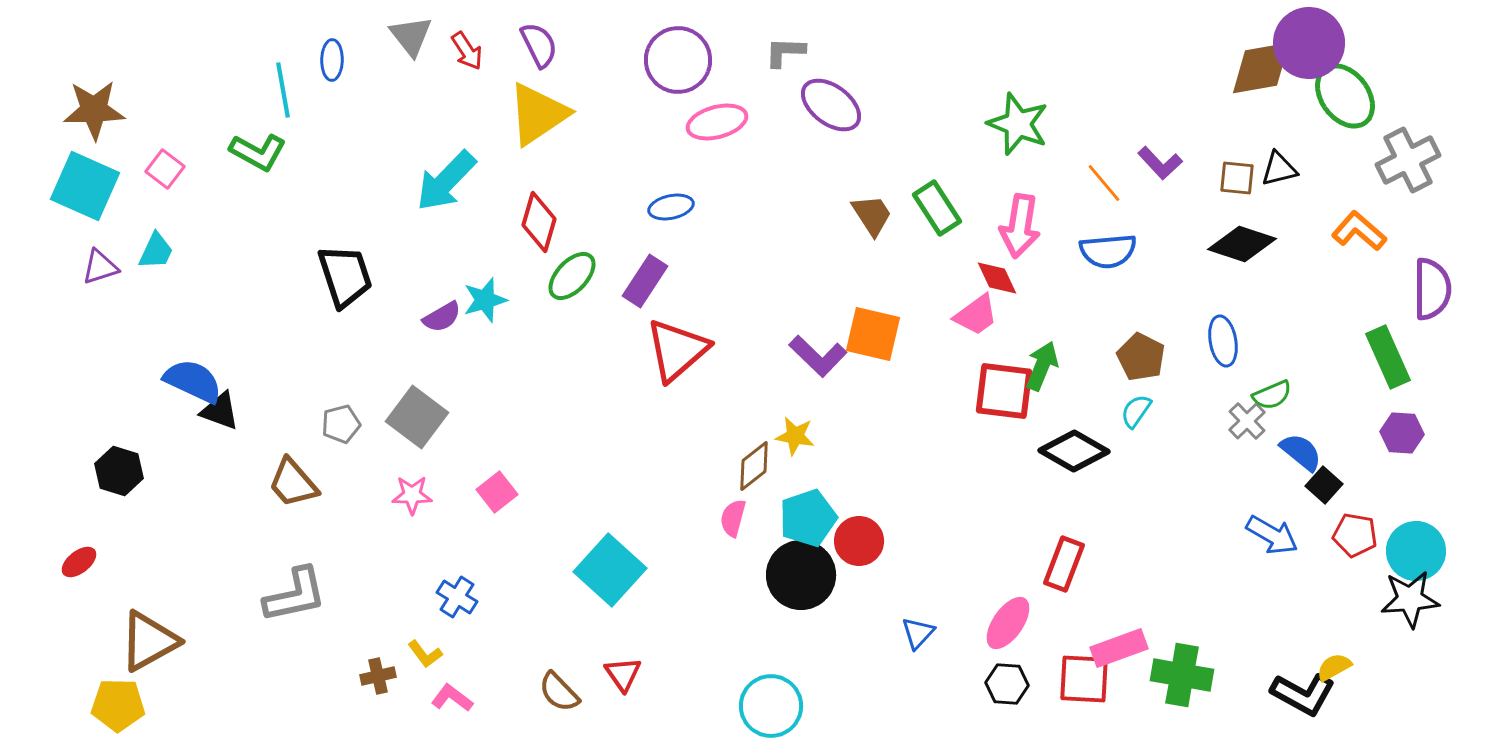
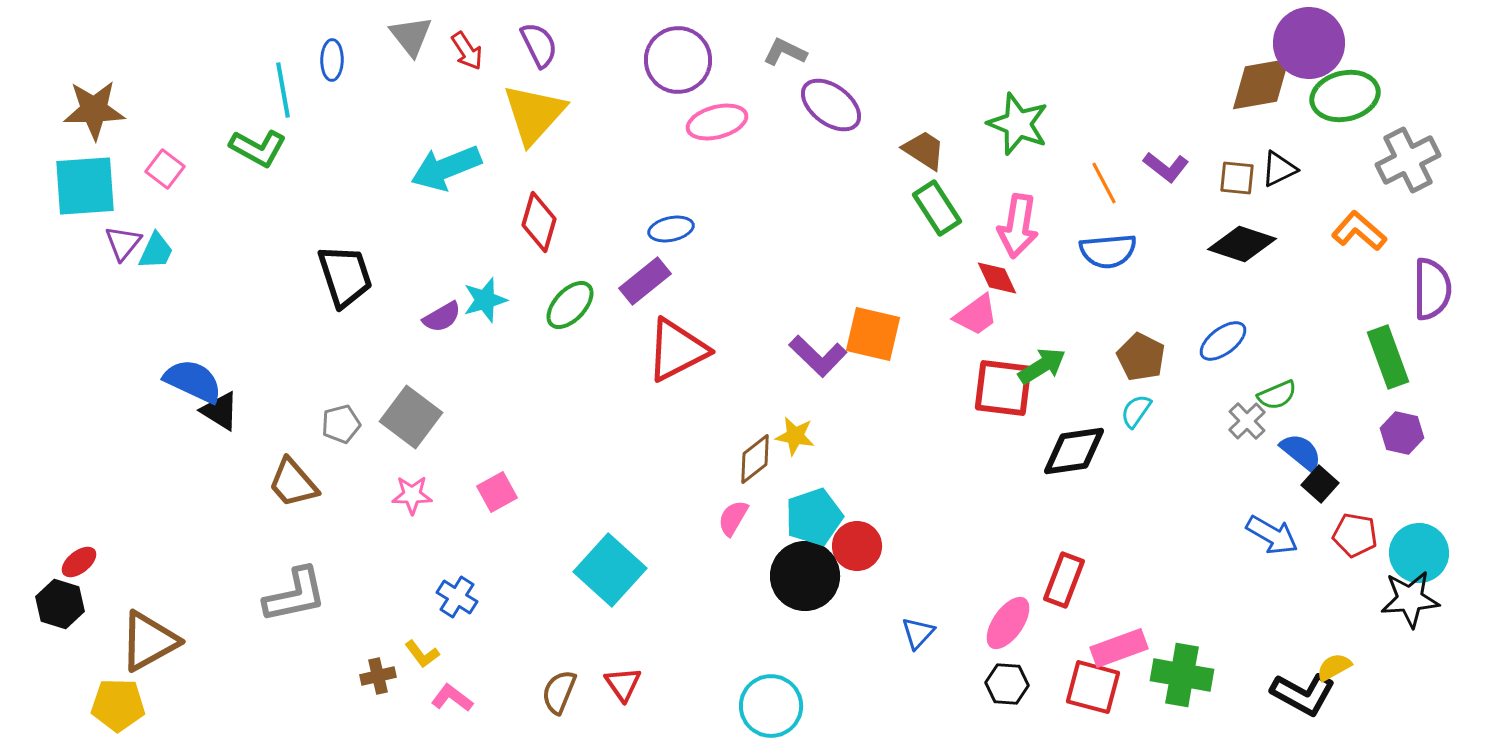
gray L-shape at (785, 52): rotated 24 degrees clockwise
brown diamond at (1261, 68): moved 16 px down
green ellipse at (1345, 96): rotated 66 degrees counterclockwise
yellow triangle at (538, 114): moved 4 px left; rotated 14 degrees counterclockwise
green L-shape at (258, 152): moved 4 px up
purple L-shape at (1160, 163): moved 6 px right, 4 px down; rotated 9 degrees counterclockwise
black triangle at (1279, 169): rotated 12 degrees counterclockwise
cyan arrow at (446, 181): moved 13 px up; rotated 24 degrees clockwise
orange line at (1104, 183): rotated 12 degrees clockwise
cyan square at (85, 186): rotated 28 degrees counterclockwise
blue ellipse at (671, 207): moved 22 px down
brown trapezoid at (872, 215): moved 52 px right, 65 px up; rotated 24 degrees counterclockwise
pink arrow at (1020, 226): moved 2 px left
purple triangle at (100, 267): moved 23 px right, 24 px up; rotated 33 degrees counterclockwise
green ellipse at (572, 276): moved 2 px left, 29 px down
purple rectangle at (645, 281): rotated 18 degrees clockwise
blue ellipse at (1223, 341): rotated 63 degrees clockwise
red triangle at (677, 350): rotated 14 degrees clockwise
green rectangle at (1388, 357): rotated 4 degrees clockwise
green arrow at (1042, 366): rotated 36 degrees clockwise
red square at (1004, 391): moved 1 px left, 3 px up
green semicircle at (1272, 395): moved 5 px right
black triangle at (220, 411): rotated 12 degrees clockwise
gray square at (417, 417): moved 6 px left
purple hexagon at (1402, 433): rotated 9 degrees clockwise
black diamond at (1074, 451): rotated 38 degrees counterclockwise
brown diamond at (754, 466): moved 1 px right, 7 px up
black hexagon at (119, 471): moved 59 px left, 133 px down
black square at (1324, 485): moved 4 px left, 1 px up
pink square at (497, 492): rotated 9 degrees clockwise
pink semicircle at (733, 518): rotated 15 degrees clockwise
cyan pentagon at (808, 518): moved 6 px right, 1 px up
red circle at (859, 541): moved 2 px left, 5 px down
cyan circle at (1416, 551): moved 3 px right, 2 px down
red rectangle at (1064, 564): moved 16 px down
black circle at (801, 575): moved 4 px right, 1 px down
yellow L-shape at (425, 654): moved 3 px left
red triangle at (623, 674): moved 10 px down
red square at (1084, 679): moved 9 px right, 8 px down; rotated 12 degrees clockwise
brown semicircle at (559, 692): rotated 66 degrees clockwise
